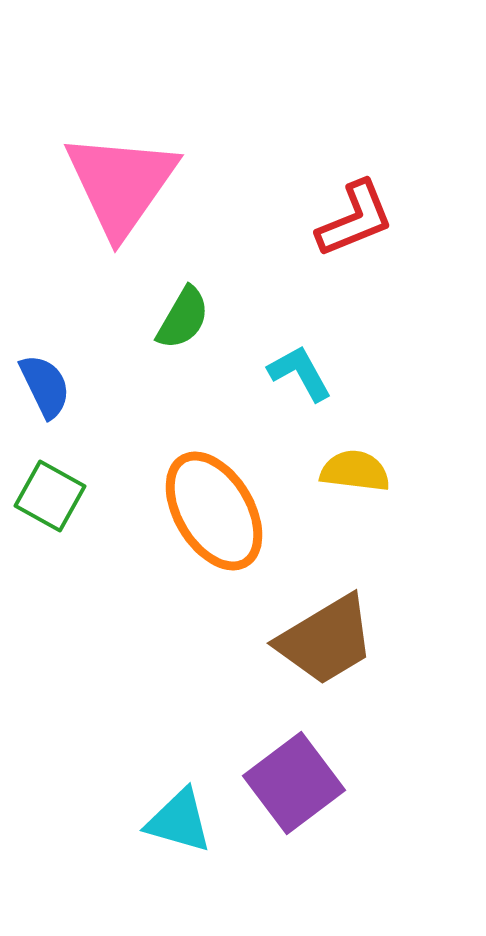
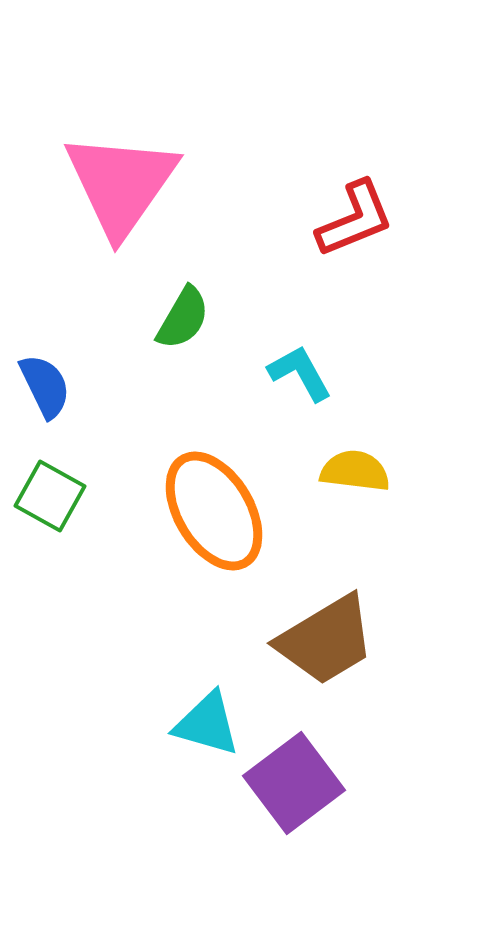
cyan triangle: moved 28 px right, 97 px up
